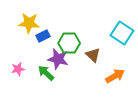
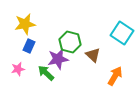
yellow star: moved 4 px left, 1 px down; rotated 15 degrees counterclockwise
blue rectangle: moved 14 px left, 10 px down; rotated 40 degrees counterclockwise
green hexagon: moved 1 px right, 1 px up; rotated 15 degrees clockwise
purple star: rotated 25 degrees counterclockwise
orange arrow: rotated 30 degrees counterclockwise
